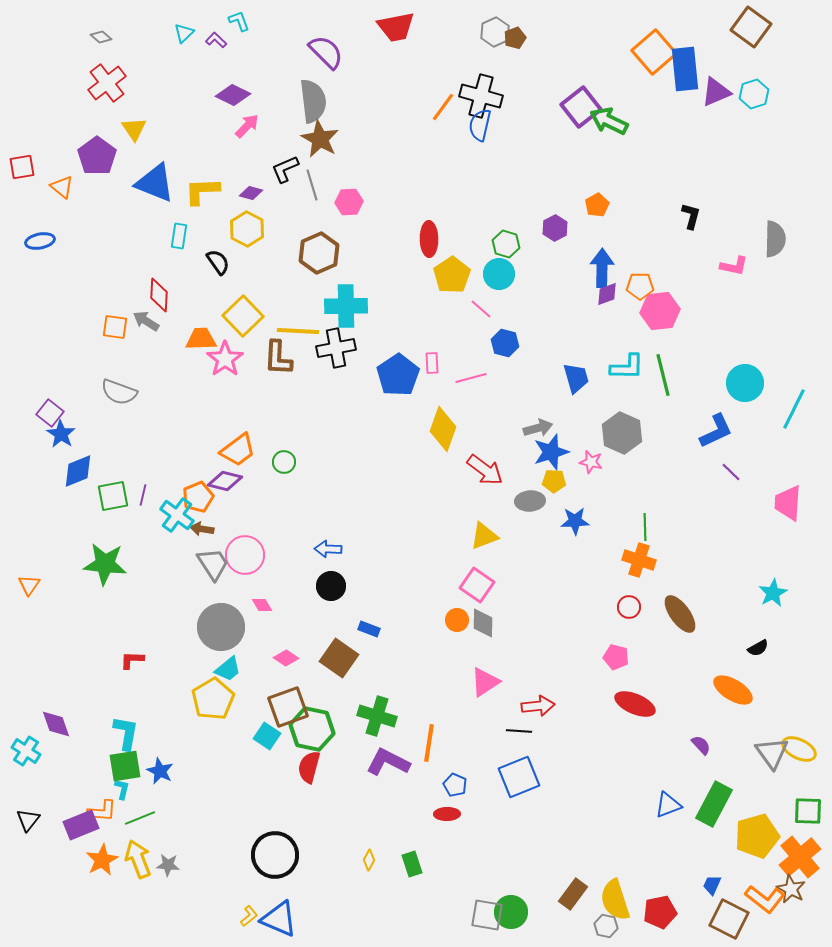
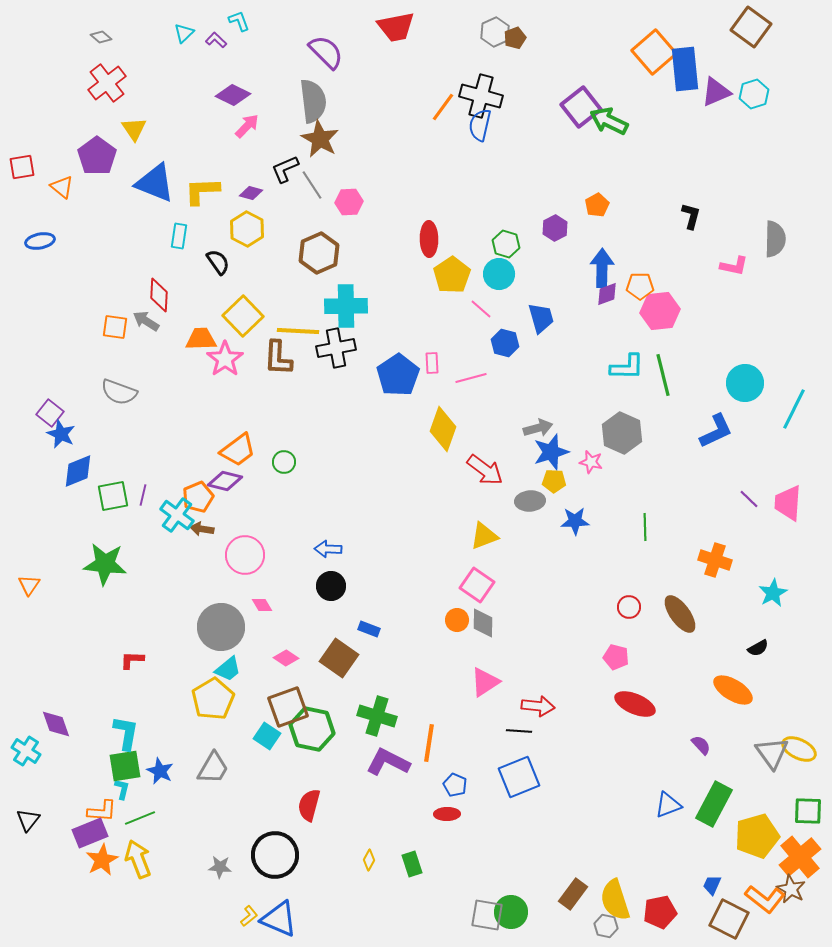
gray line at (312, 185): rotated 16 degrees counterclockwise
blue trapezoid at (576, 378): moved 35 px left, 60 px up
blue star at (61, 434): rotated 8 degrees counterclockwise
purple line at (731, 472): moved 18 px right, 27 px down
orange cross at (639, 560): moved 76 px right
gray trapezoid at (213, 564): moved 204 px down; rotated 63 degrees clockwise
red arrow at (538, 706): rotated 12 degrees clockwise
red semicircle at (309, 767): moved 38 px down
purple rectangle at (81, 825): moved 9 px right, 8 px down
gray star at (168, 865): moved 52 px right, 2 px down
